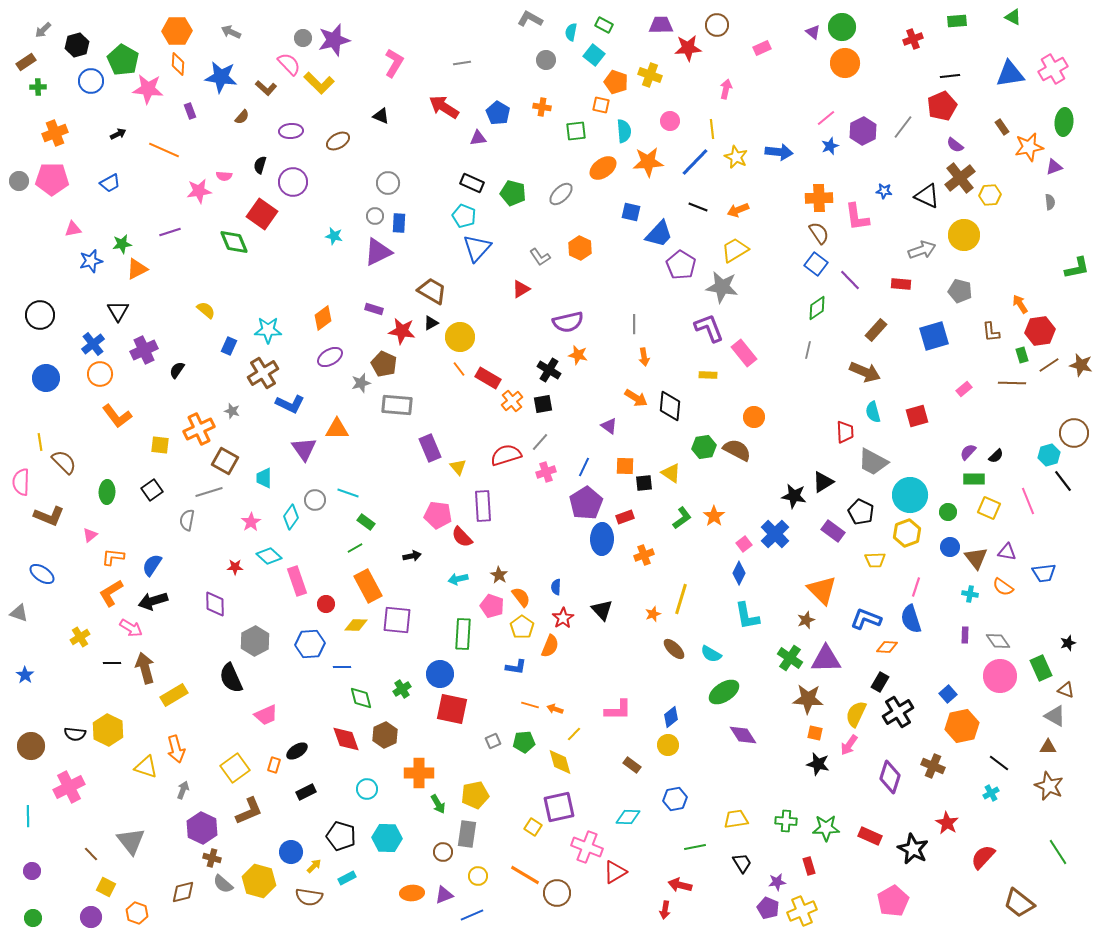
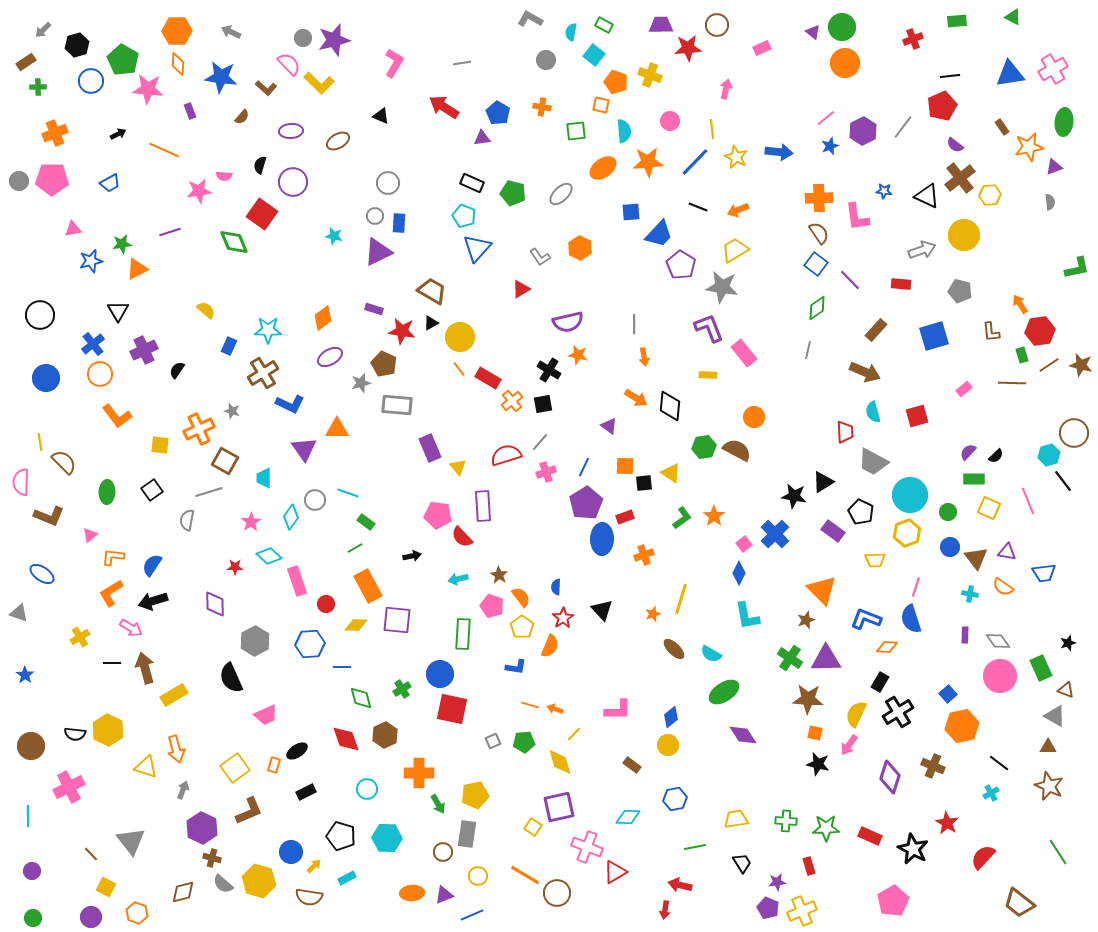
purple triangle at (478, 138): moved 4 px right
blue square at (631, 212): rotated 18 degrees counterclockwise
